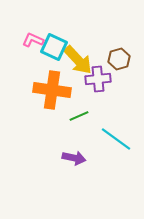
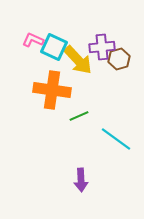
purple cross: moved 4 px right, 32 px up
purple arrow: moved 7 px right, 22 px down; rotated 75 degrees clockwise
